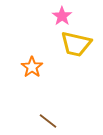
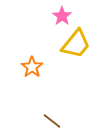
yellow trapezoid: rotated 64 degrees counterclockwise
brown line: moved 4 px right
